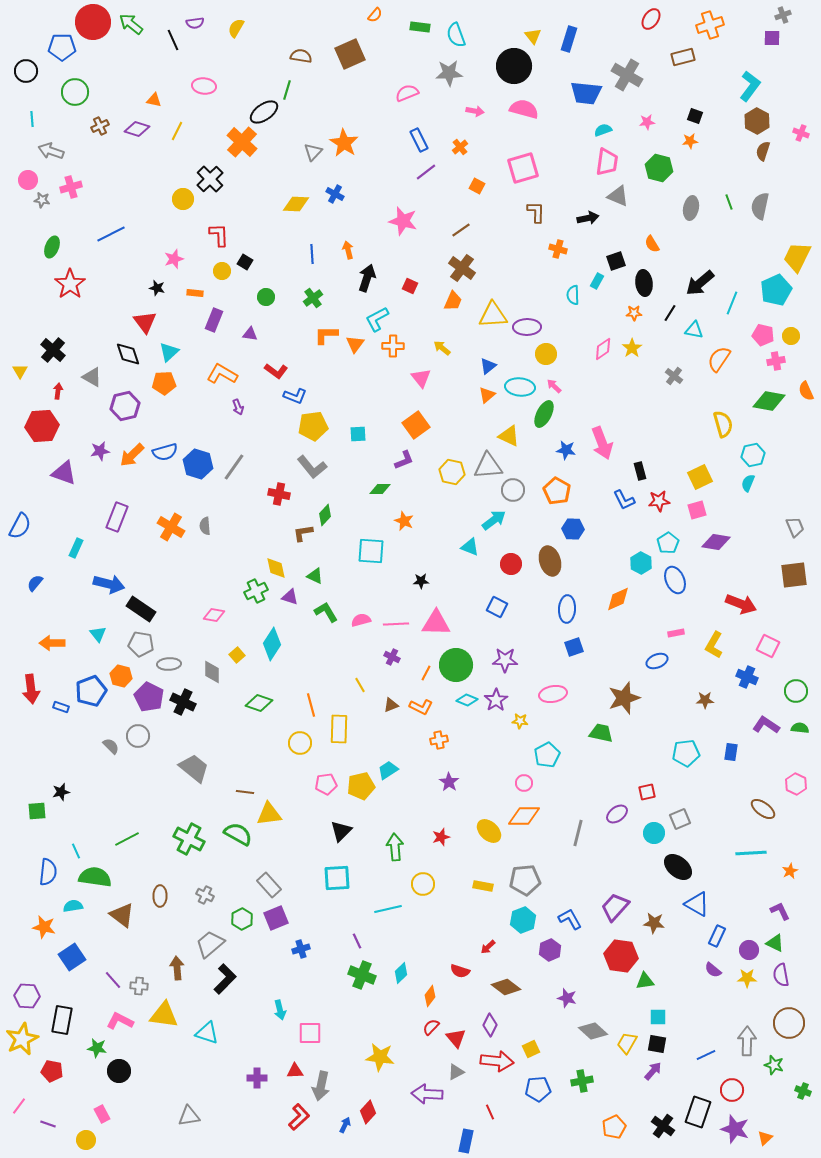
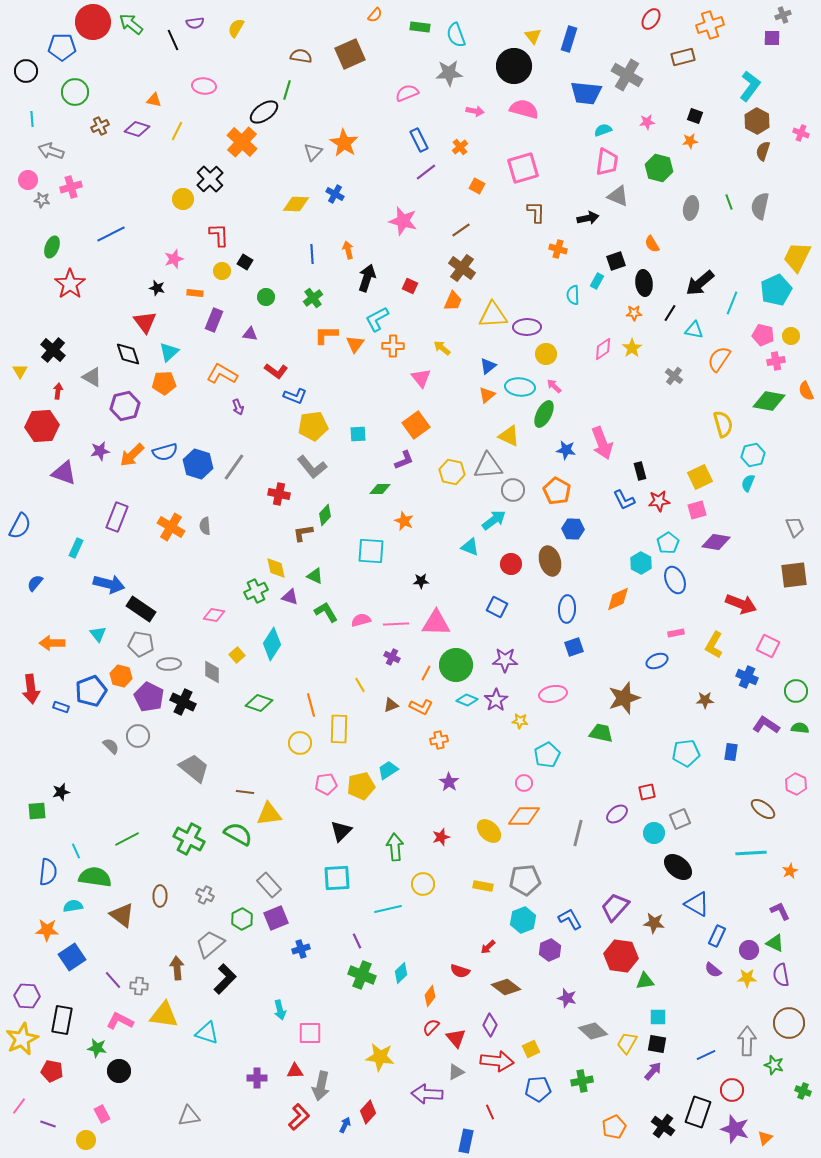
orange star at (44, 927): moved 3 px right, 3 px down; rotated 10 degrees counterclockwise
